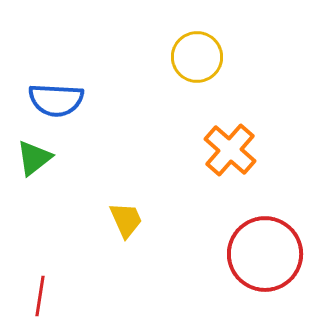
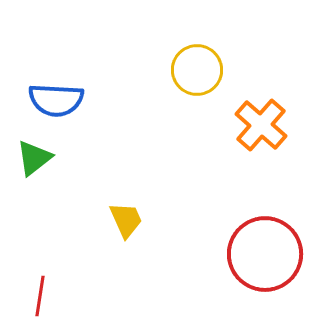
yellow circle: moved 13 px down
orange cross: moved 31 px right, 25 px up
